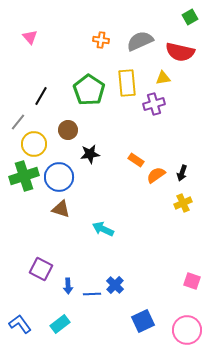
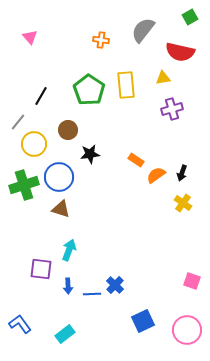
gray semicircle: moved 3 px right, 11 px up; rotated 28 degrees counterclockwise
yellow rectangle: moved 1 px left, 2 px down
purple cross: moved 18 px right, 5 px down
green cross: moved 9 px down
yellow cross: rotated 30 degrees counterclockwise
cyan arrow: moved 34 px left, 21 px down; rotated 85 degrees clockwise
purple square: rotated 20 degrees counterclockwise
cyan rectangle: moved 5 px right, 10 px down
